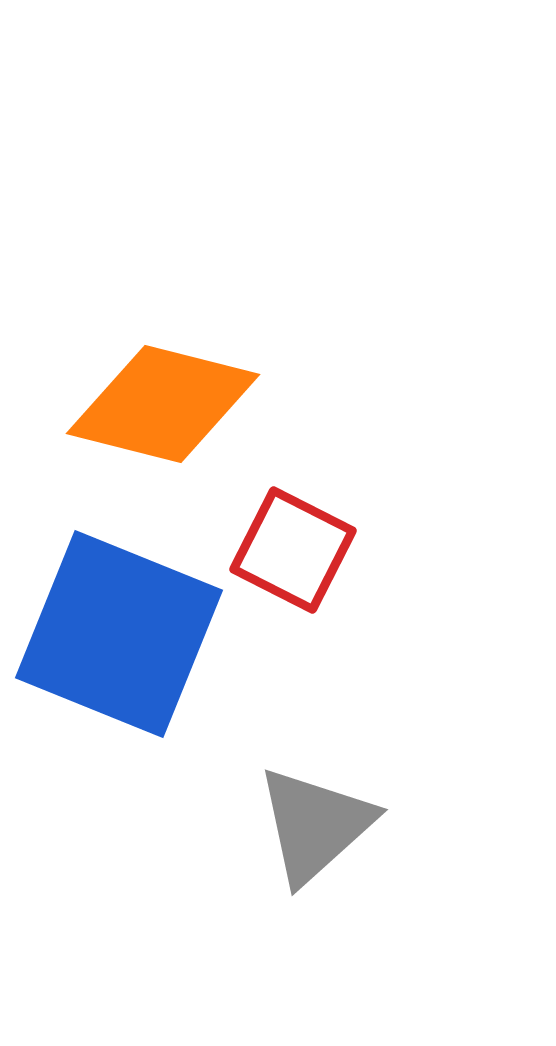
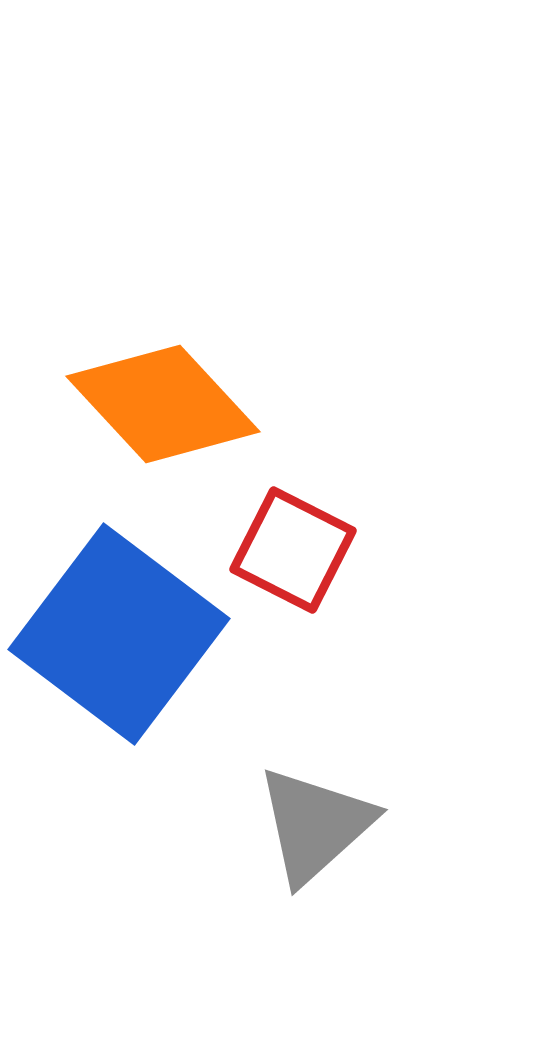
orange diamond: rotated 33 degrees clockwise
blue square: rotated 15 degrees clockwise
